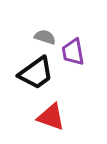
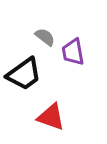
gray semicircle: rotated 20 degrees clockwise
black trapezoid: moved 12 px left, 1 px down
